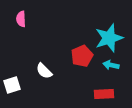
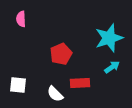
red pentagon: moved 21 px left, 2 px up
cyan arrow: moved 1 px right, 2 px down; rotated 133 degrees clockwise
white semicircle: moved 11 px right, 23 px down
white square: moved 6 px right; rotated 24 degrees clockwise
red rectangle: moved 24 px left, 11 px up
